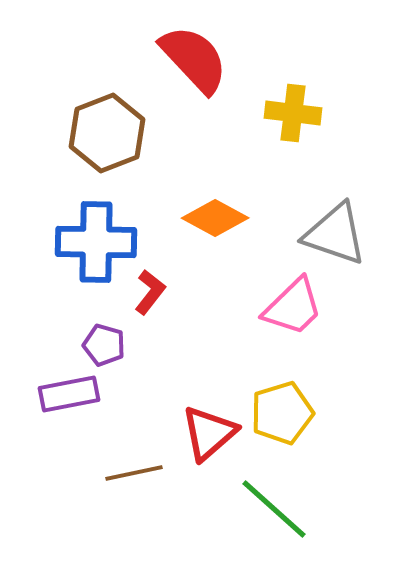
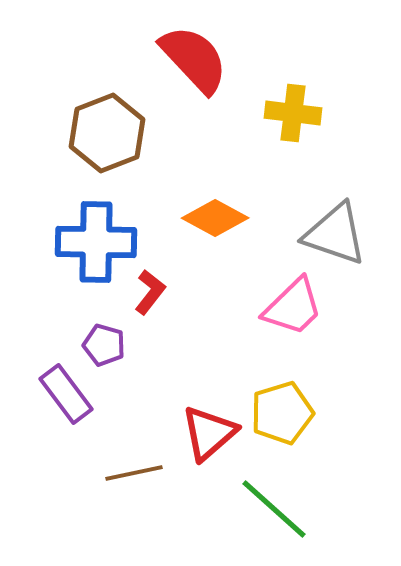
purple rectangle: moved 3 px left; rotated 64 degrees clockwise
